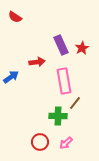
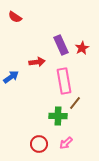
red circle: moved 1 px left, 2 px down
